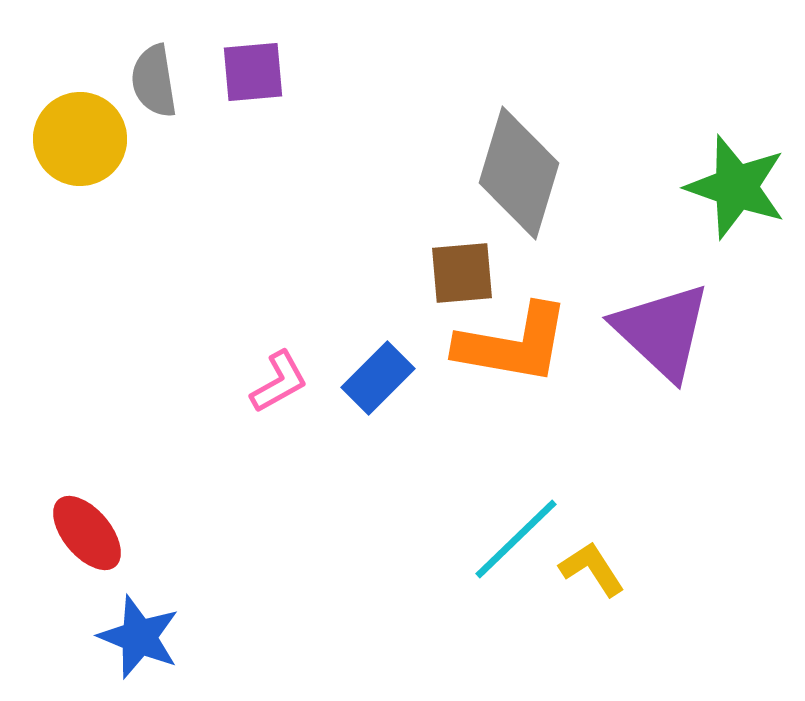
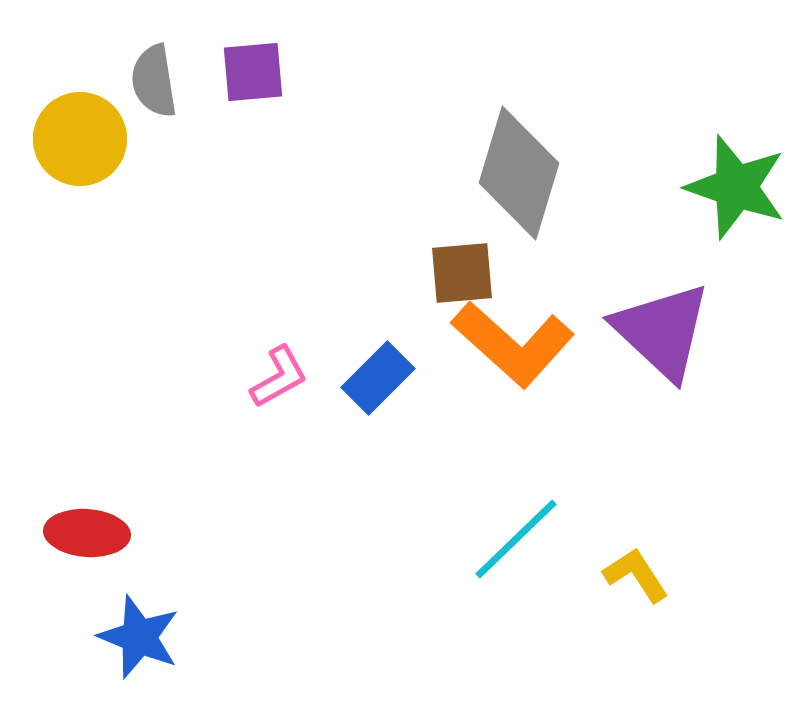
orange L-shape: rotated 32 degrees clockwise
pink L-shape: moved 5 px up
red ellipse: rotated 46 degrees counterclockwise
yellow L-shape: moved 44 px right, 6 px down
